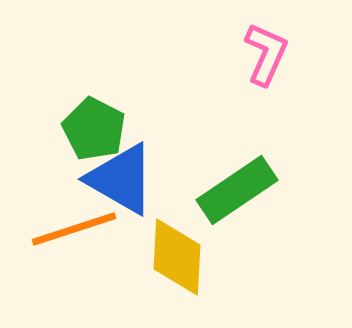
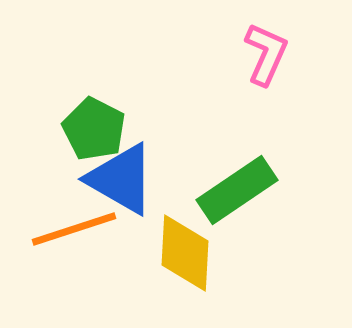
yellow diamond: moved 8 px right, 4 px up
